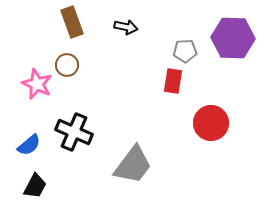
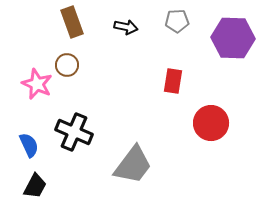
gray pentagon: moved 8 px left, 30 px up
blue semicircle: rotated 75 degrees counterclockwise
